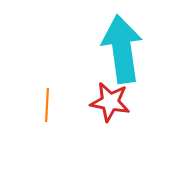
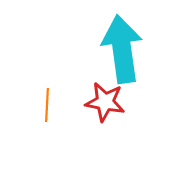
red star: moved 5 px left
